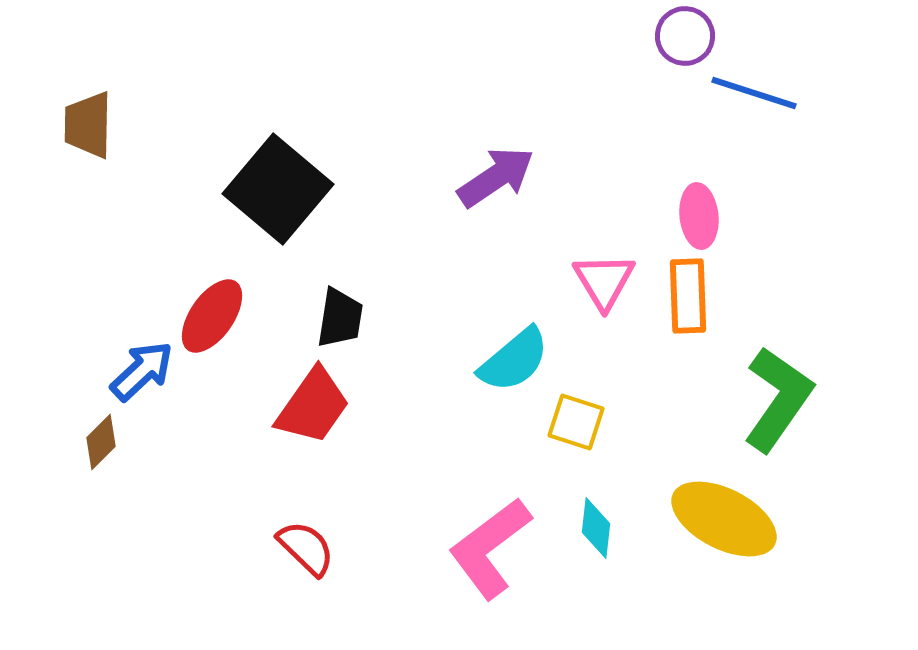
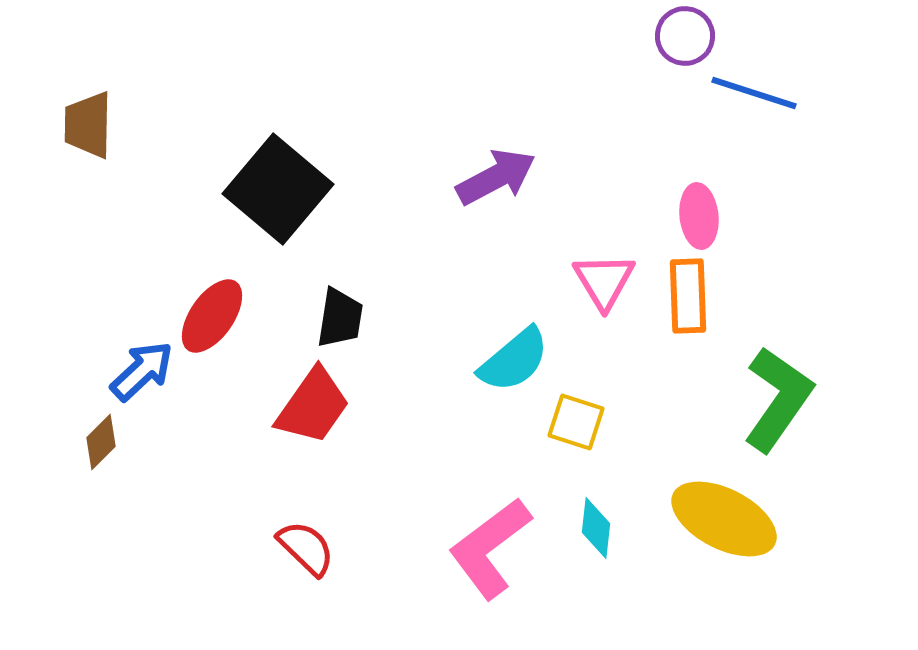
purple arrow: rotated 6 degrees clockwise
